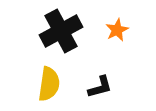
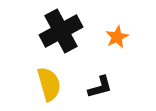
orange star: moved 7 px down
yellow semicircle: rotated 24 degrees counterclockwise
